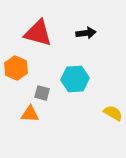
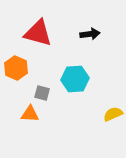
black arrow: moved 4 px right, 1 px down
yellow semicircle: moved 1 px down; rotated 54 degrees counterclockwise
